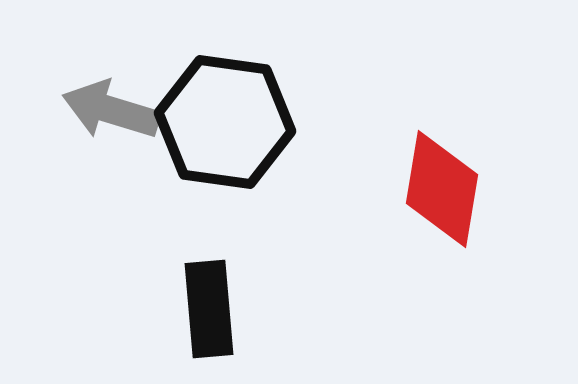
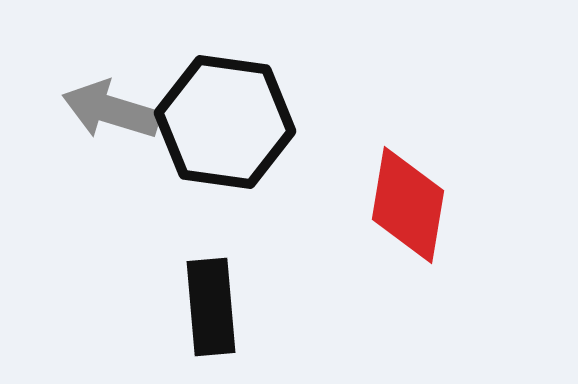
red diamond: moved 34 px left, 16 px down
black rectangle: moved 2 px right, 2 px up
